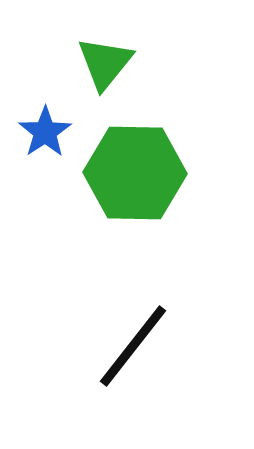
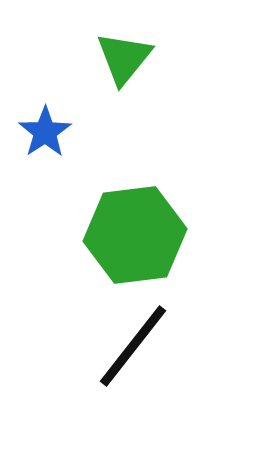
green triangle: moved 19 px right, 5 px up
green hexagon: moved 62 px down; rotated 8 degrees counterclockwise
